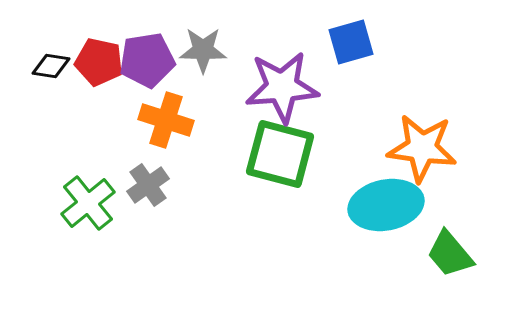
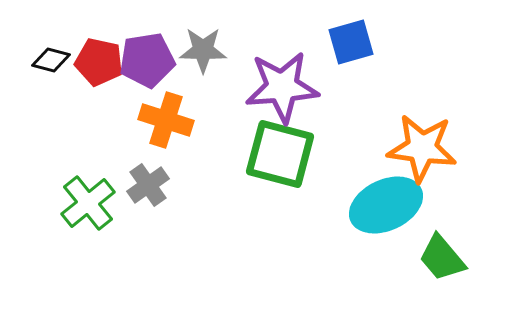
black diamond: moved 6 px up; rotated 6 degrees clockwise
cyan ellipse: rotated 14 degrees counterclockwise
green trapezoid: moved 8 px left, 4 px down
